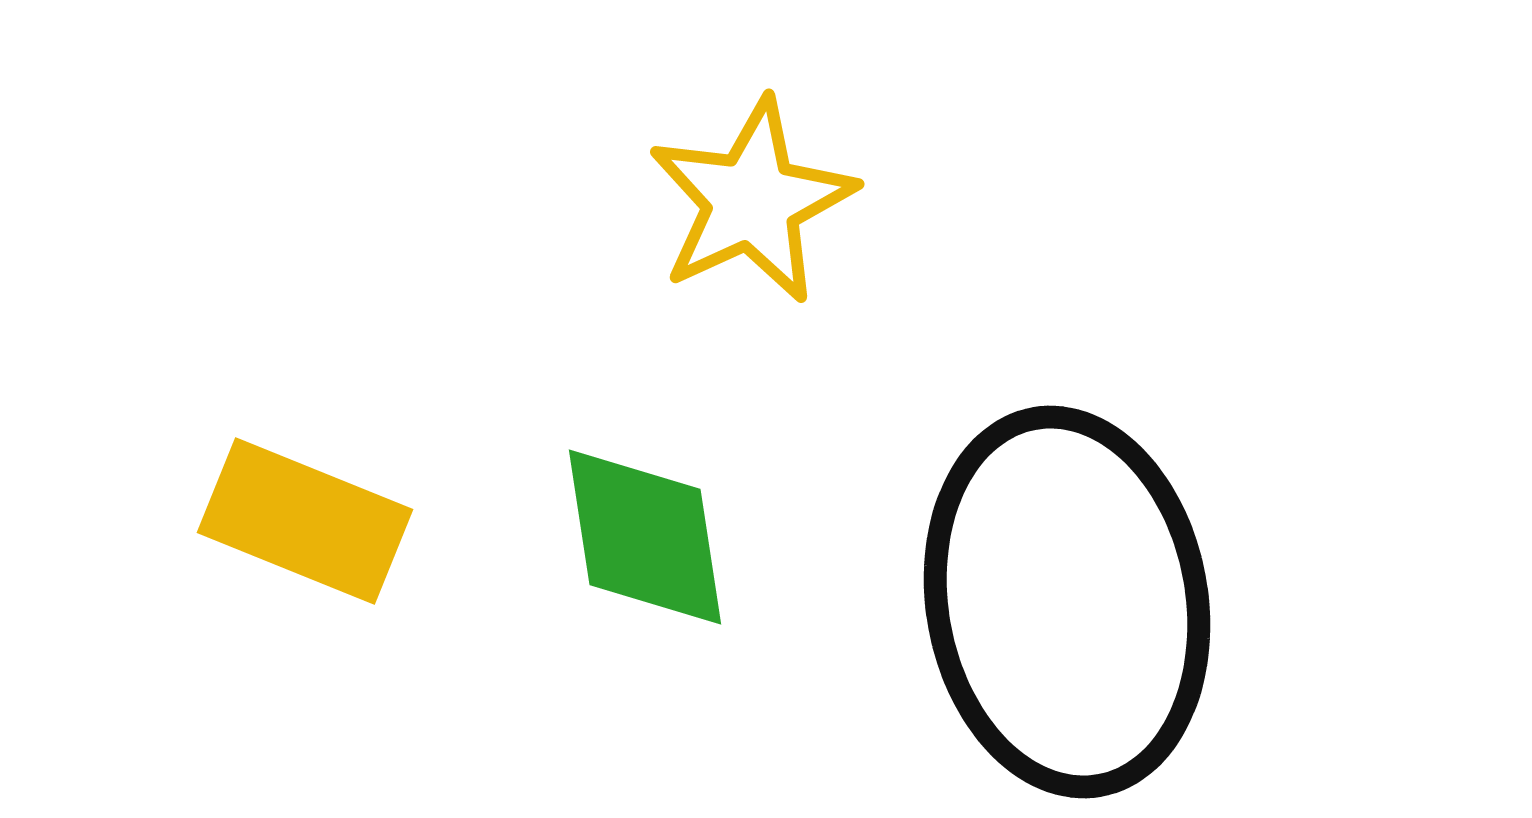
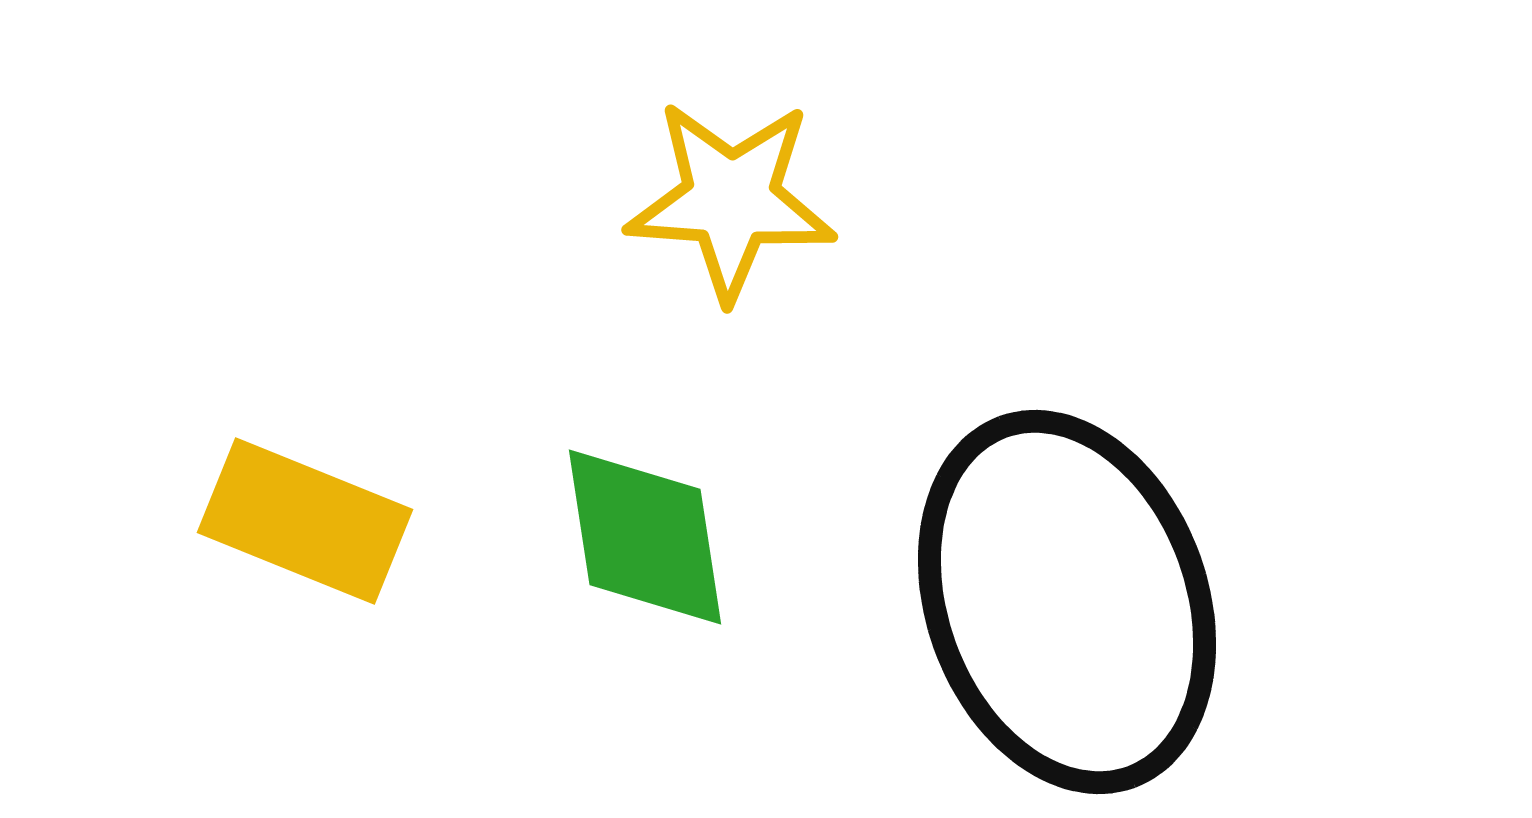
yellow star: moved 21 px left, 1 px up; rotated 29 degrees clockwise
black ellipse: rotated 10 degrees counterclockwise
